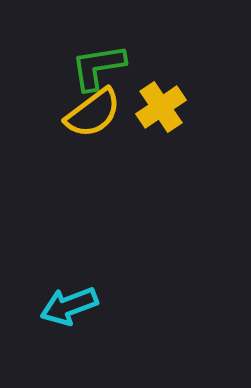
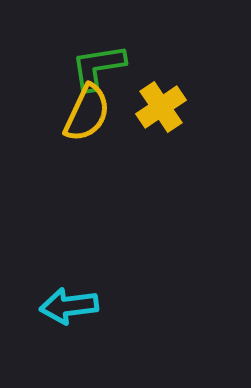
yellow semicircle: moved 6 px left; rotated 28 degrees counterclockwise
cyan arrow: rotated 14 degrees clockwise
